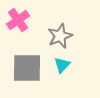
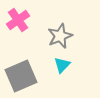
gray square: moved 6 px left, 8 px down; rotated 24 degrees counterclockwise
